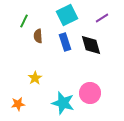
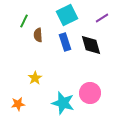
brown semicircle: moved 1 px up
